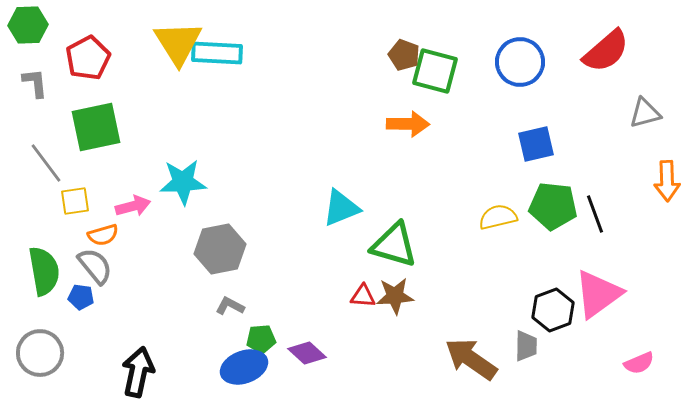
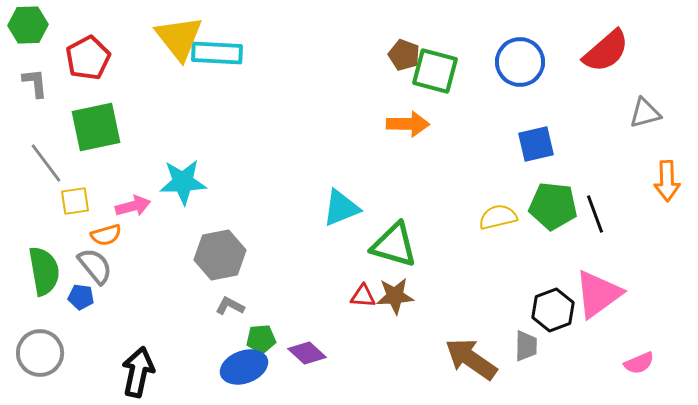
yellow triangle at (178, 43): moved 1 px right, 5 px up; rotated 6 degrees counterclockwise
orange semicircle at (103, 235): moved 3 px right
gray hexagon at (220, 249): moved 6 px down
